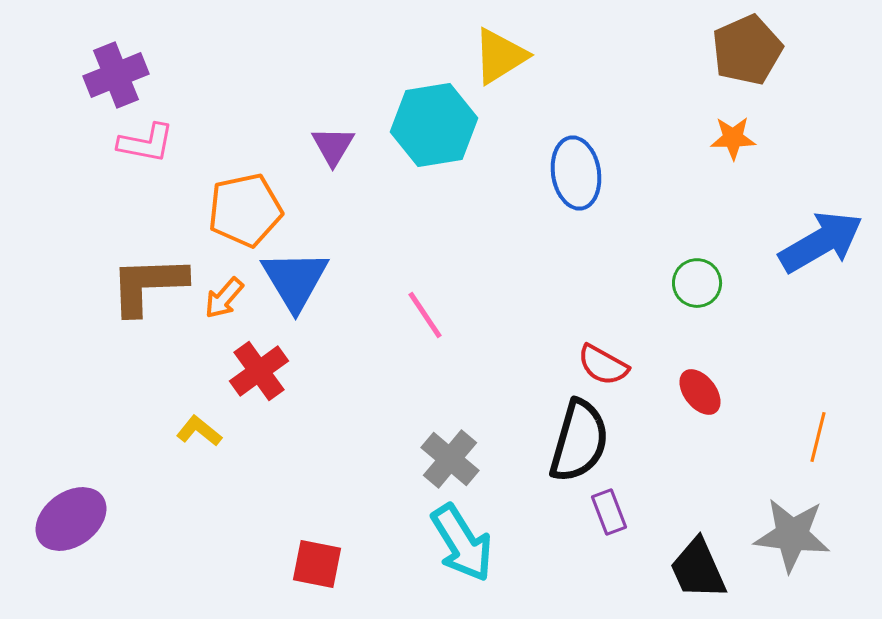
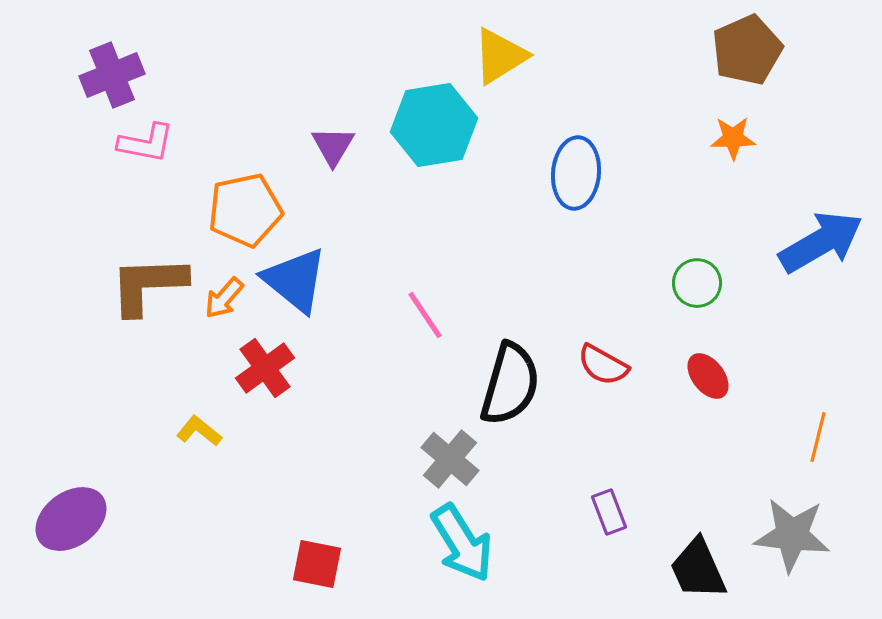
purple cross: moved 4 px left
blue ellipse: rotated 14 degrees clockwise
blue triangle: rotated 20 degrees counterclockwise
red cross: moved 6 px right, 3 px up
red ellipse: moved 8 px right, 16 px up
black semicircle: moved 69 px left, 57 px up
